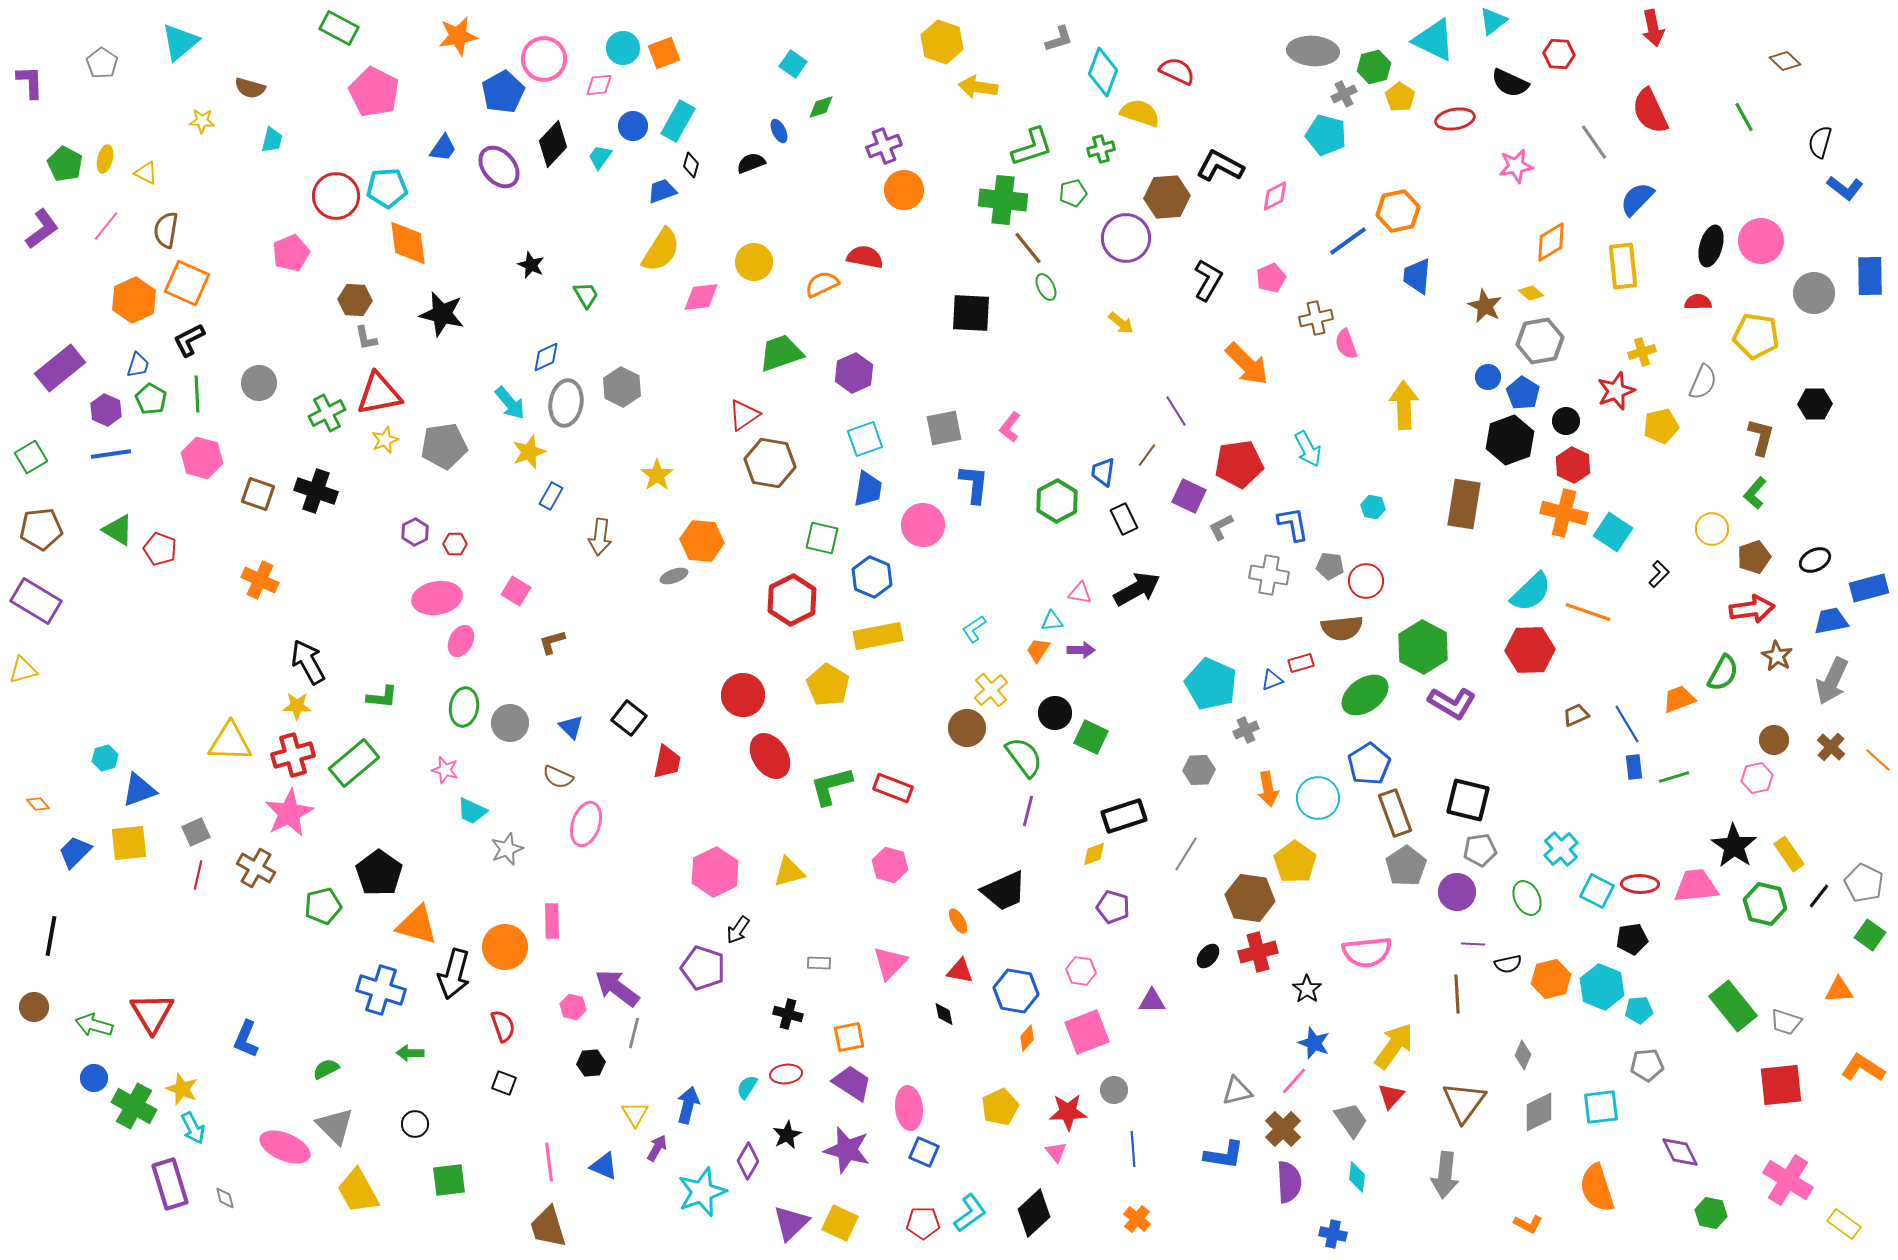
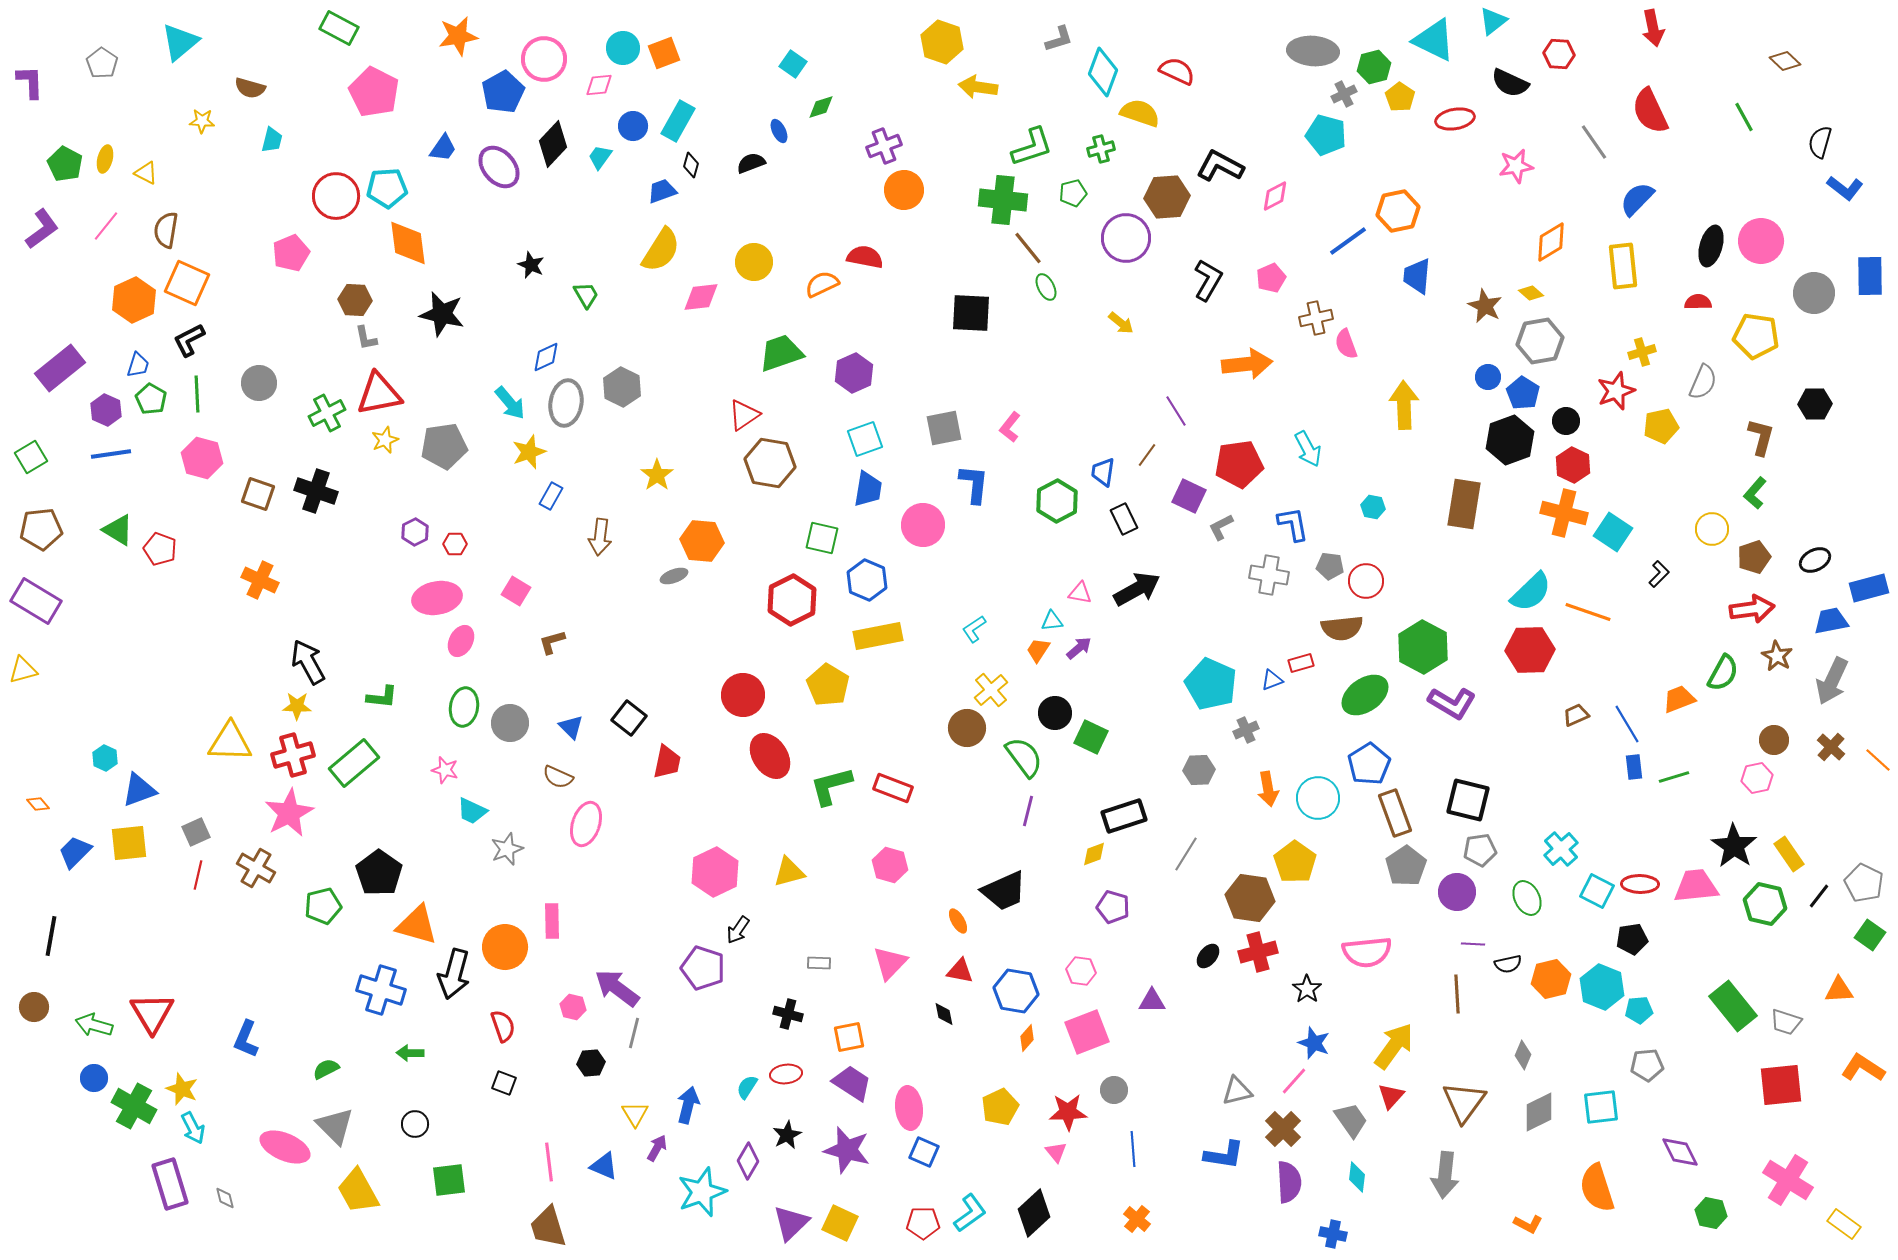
orange arrow at (1247, 364): rotated 51 degrees counterclockwise
blue hexagon at (872, 577): moved 5 px left, 3 px down
purple arrow at (1081, 650): moved 2 px left, 2 px up; rotated 40 degrees counterclockwise
cyan hexagon at (105, 758): rotated 20 degrees counterclockwise
